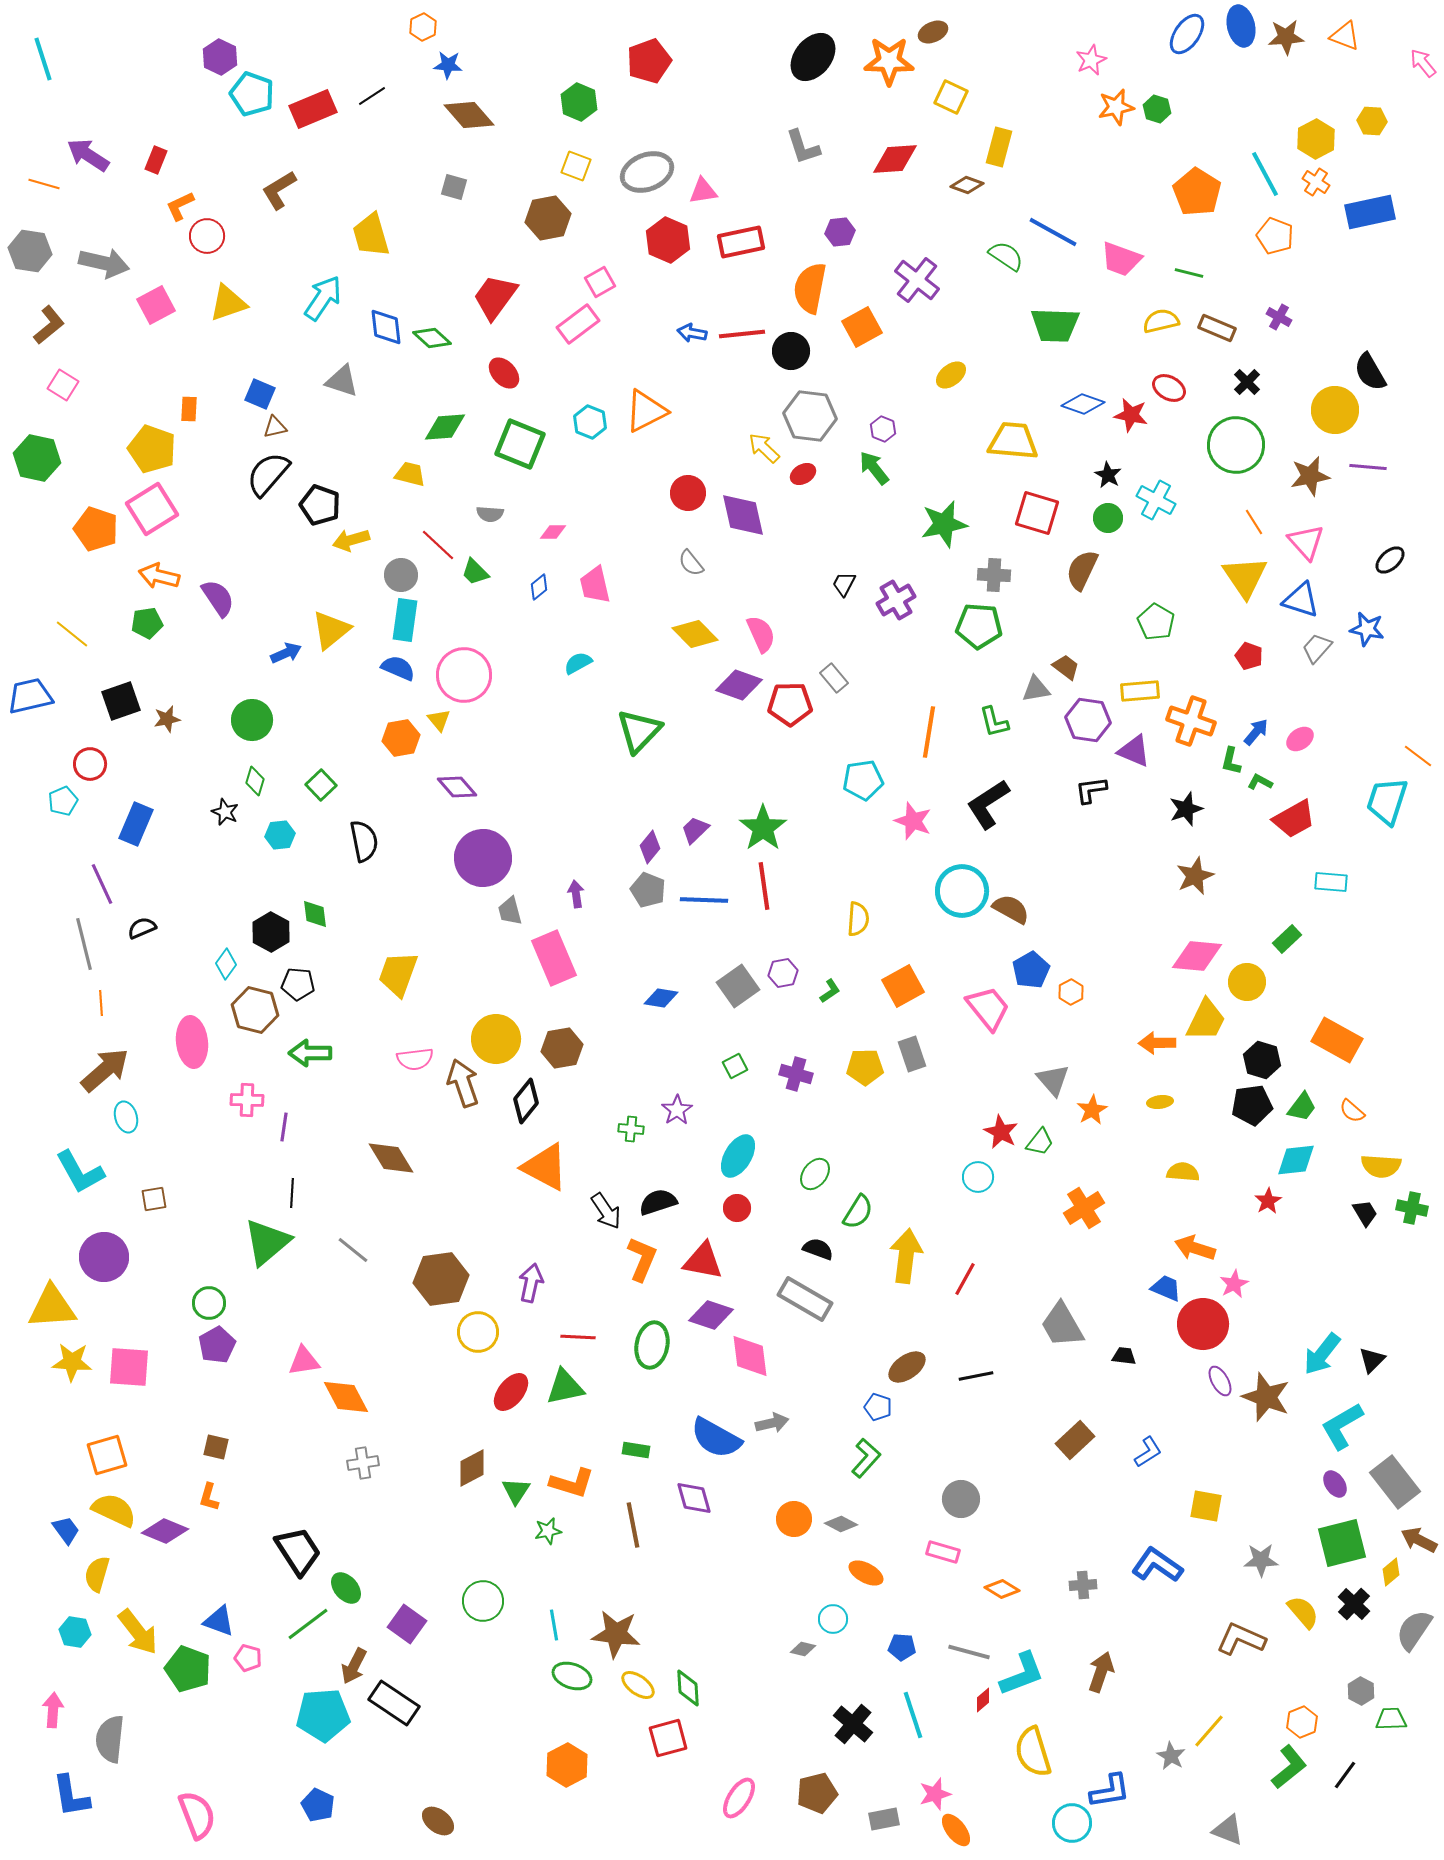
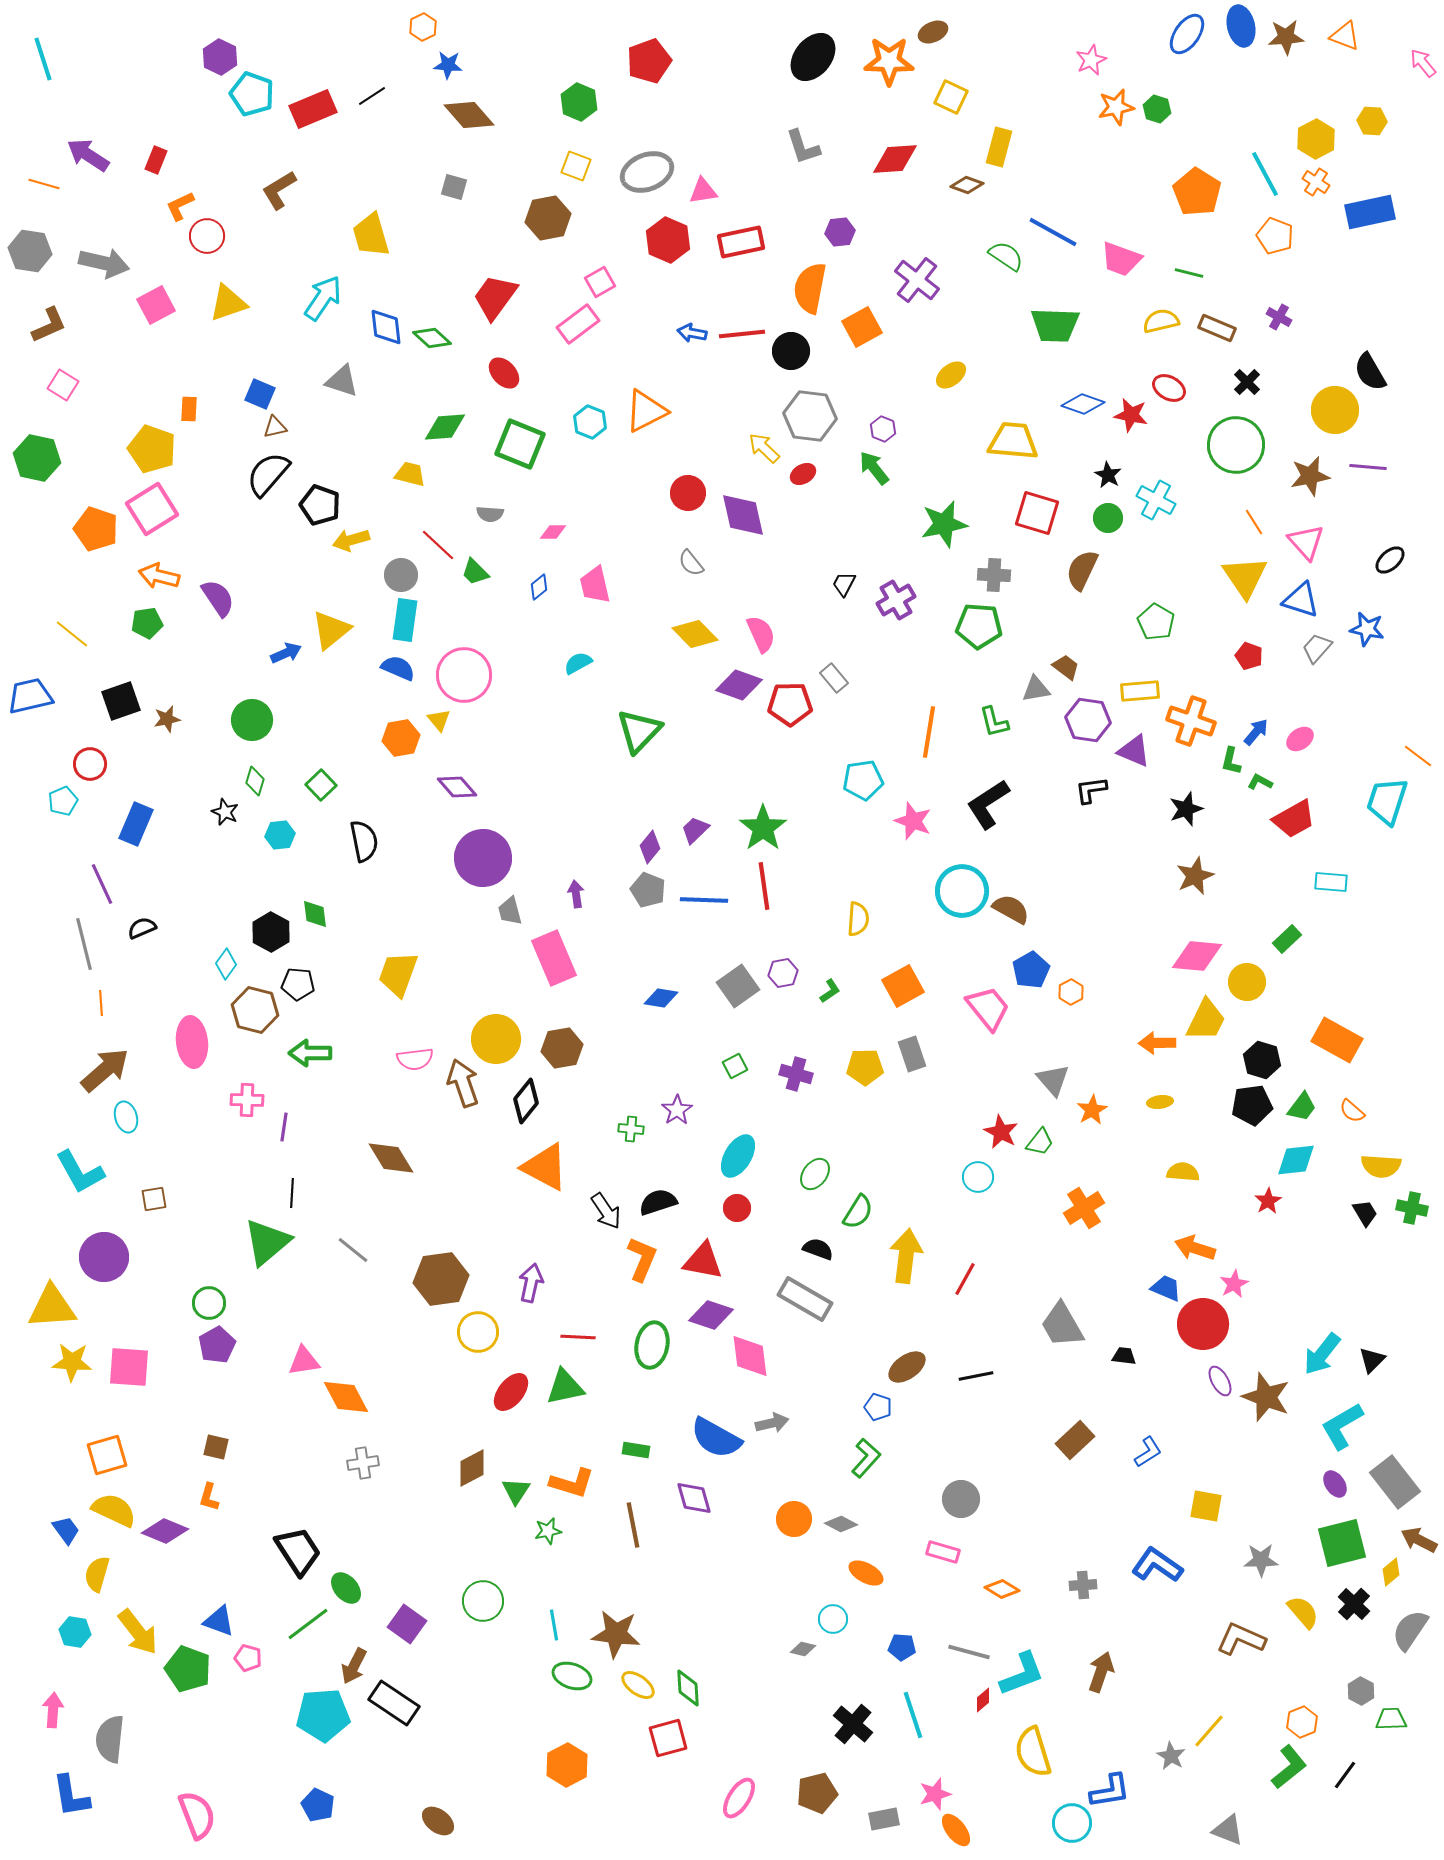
brown L-shape at (49, 325): rotated 15 degrees clockwise
gray semicircle at (1414, 1630): moved 4 px left
